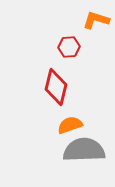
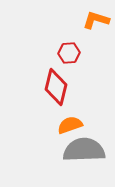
red hexagon: moved 6 px down
